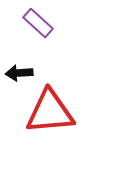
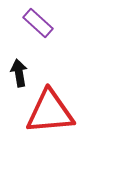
black arrow: rotated 84 degrees clockwise
